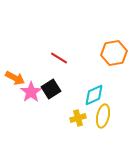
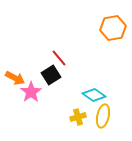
orange hexagon: moved 1 px left, 25 px up
red line: rotated 18 degrees clockwise
black square: moved 14 px up
cyan diamond: rotated 60 degrees clockwise
yellow cross: moved 1 px up
